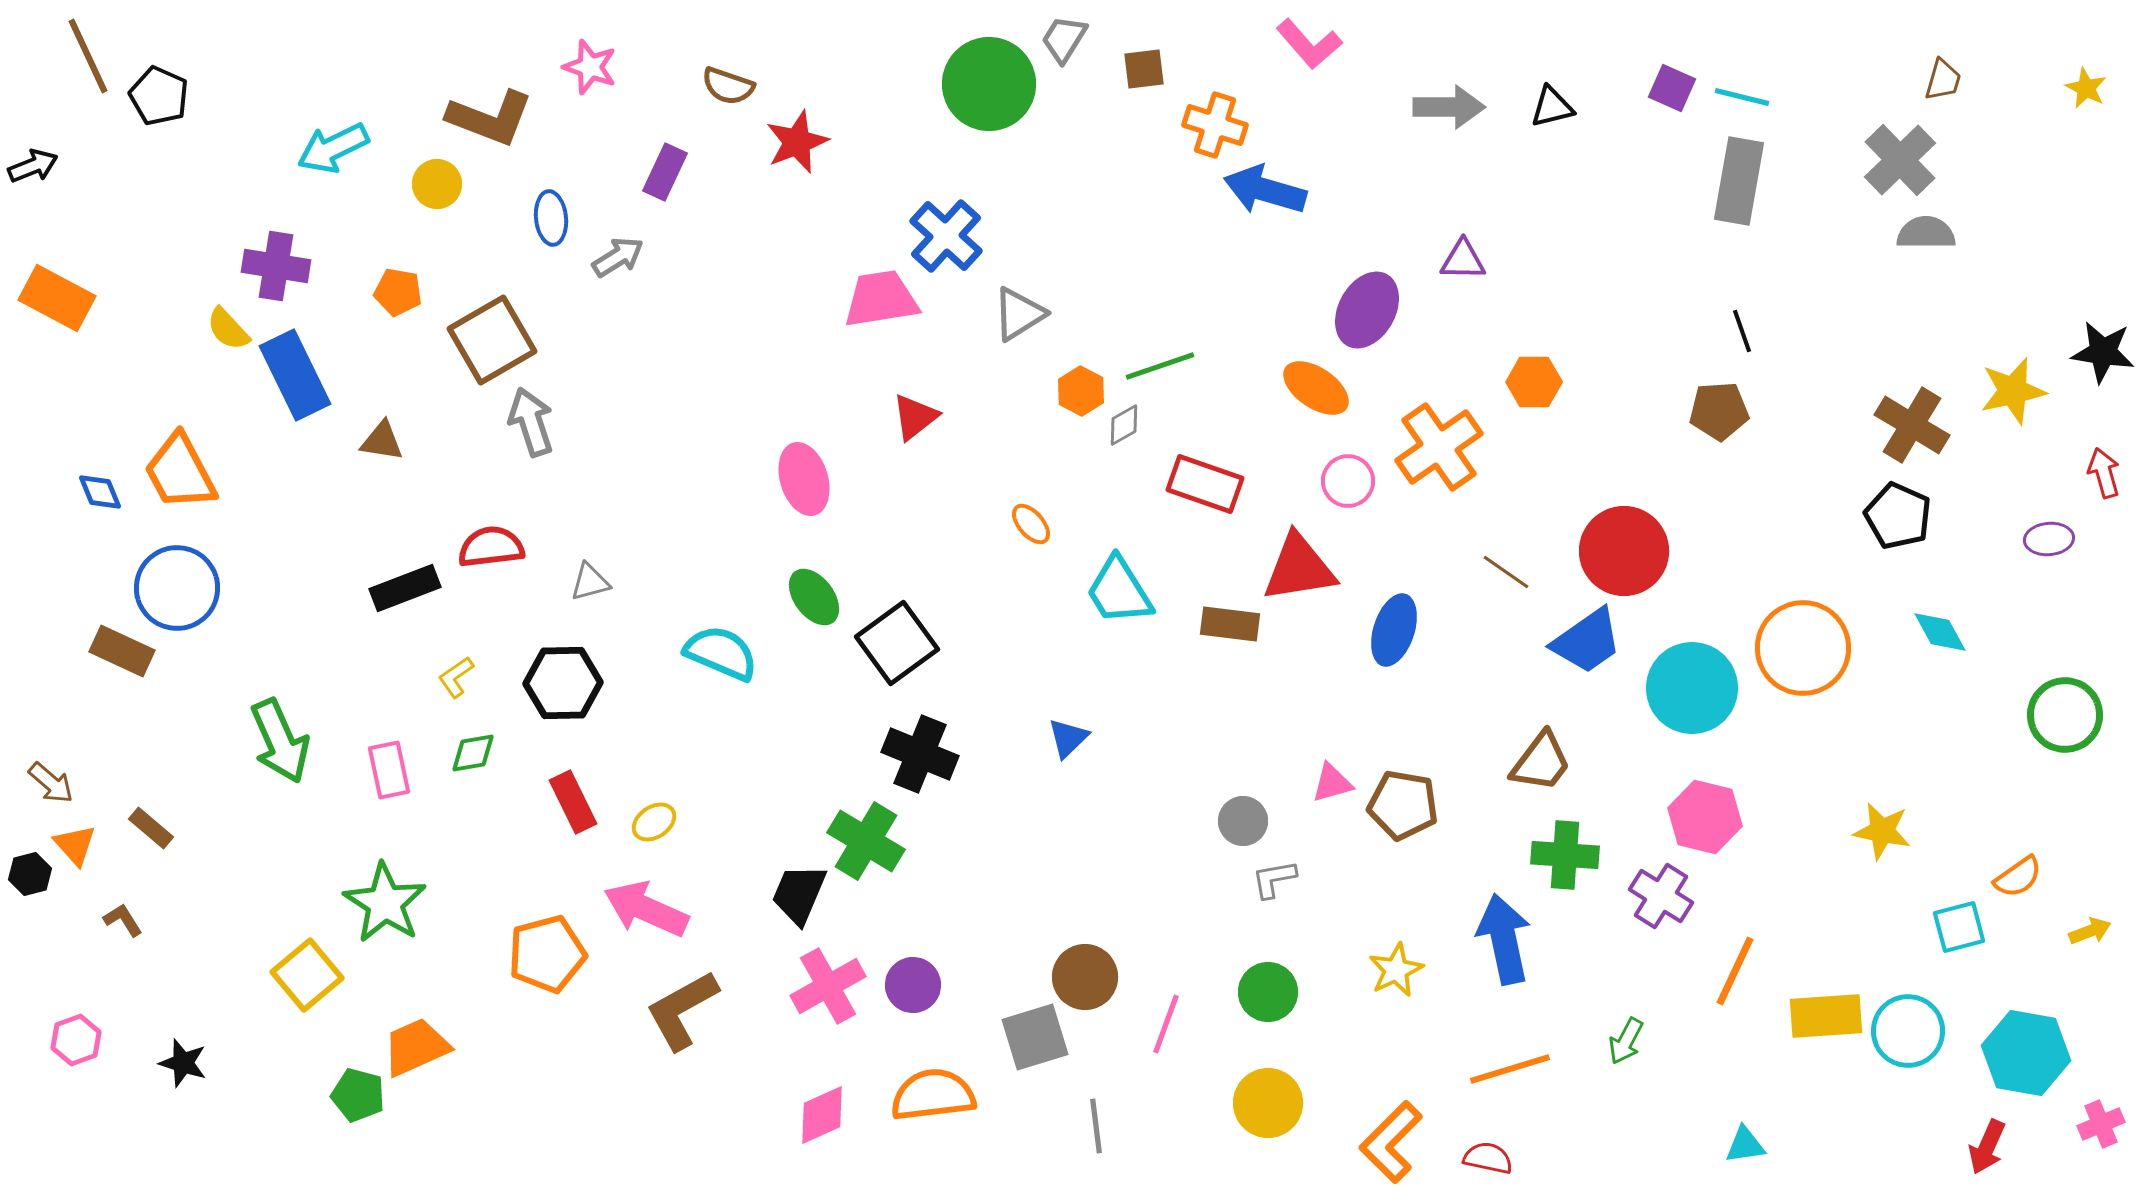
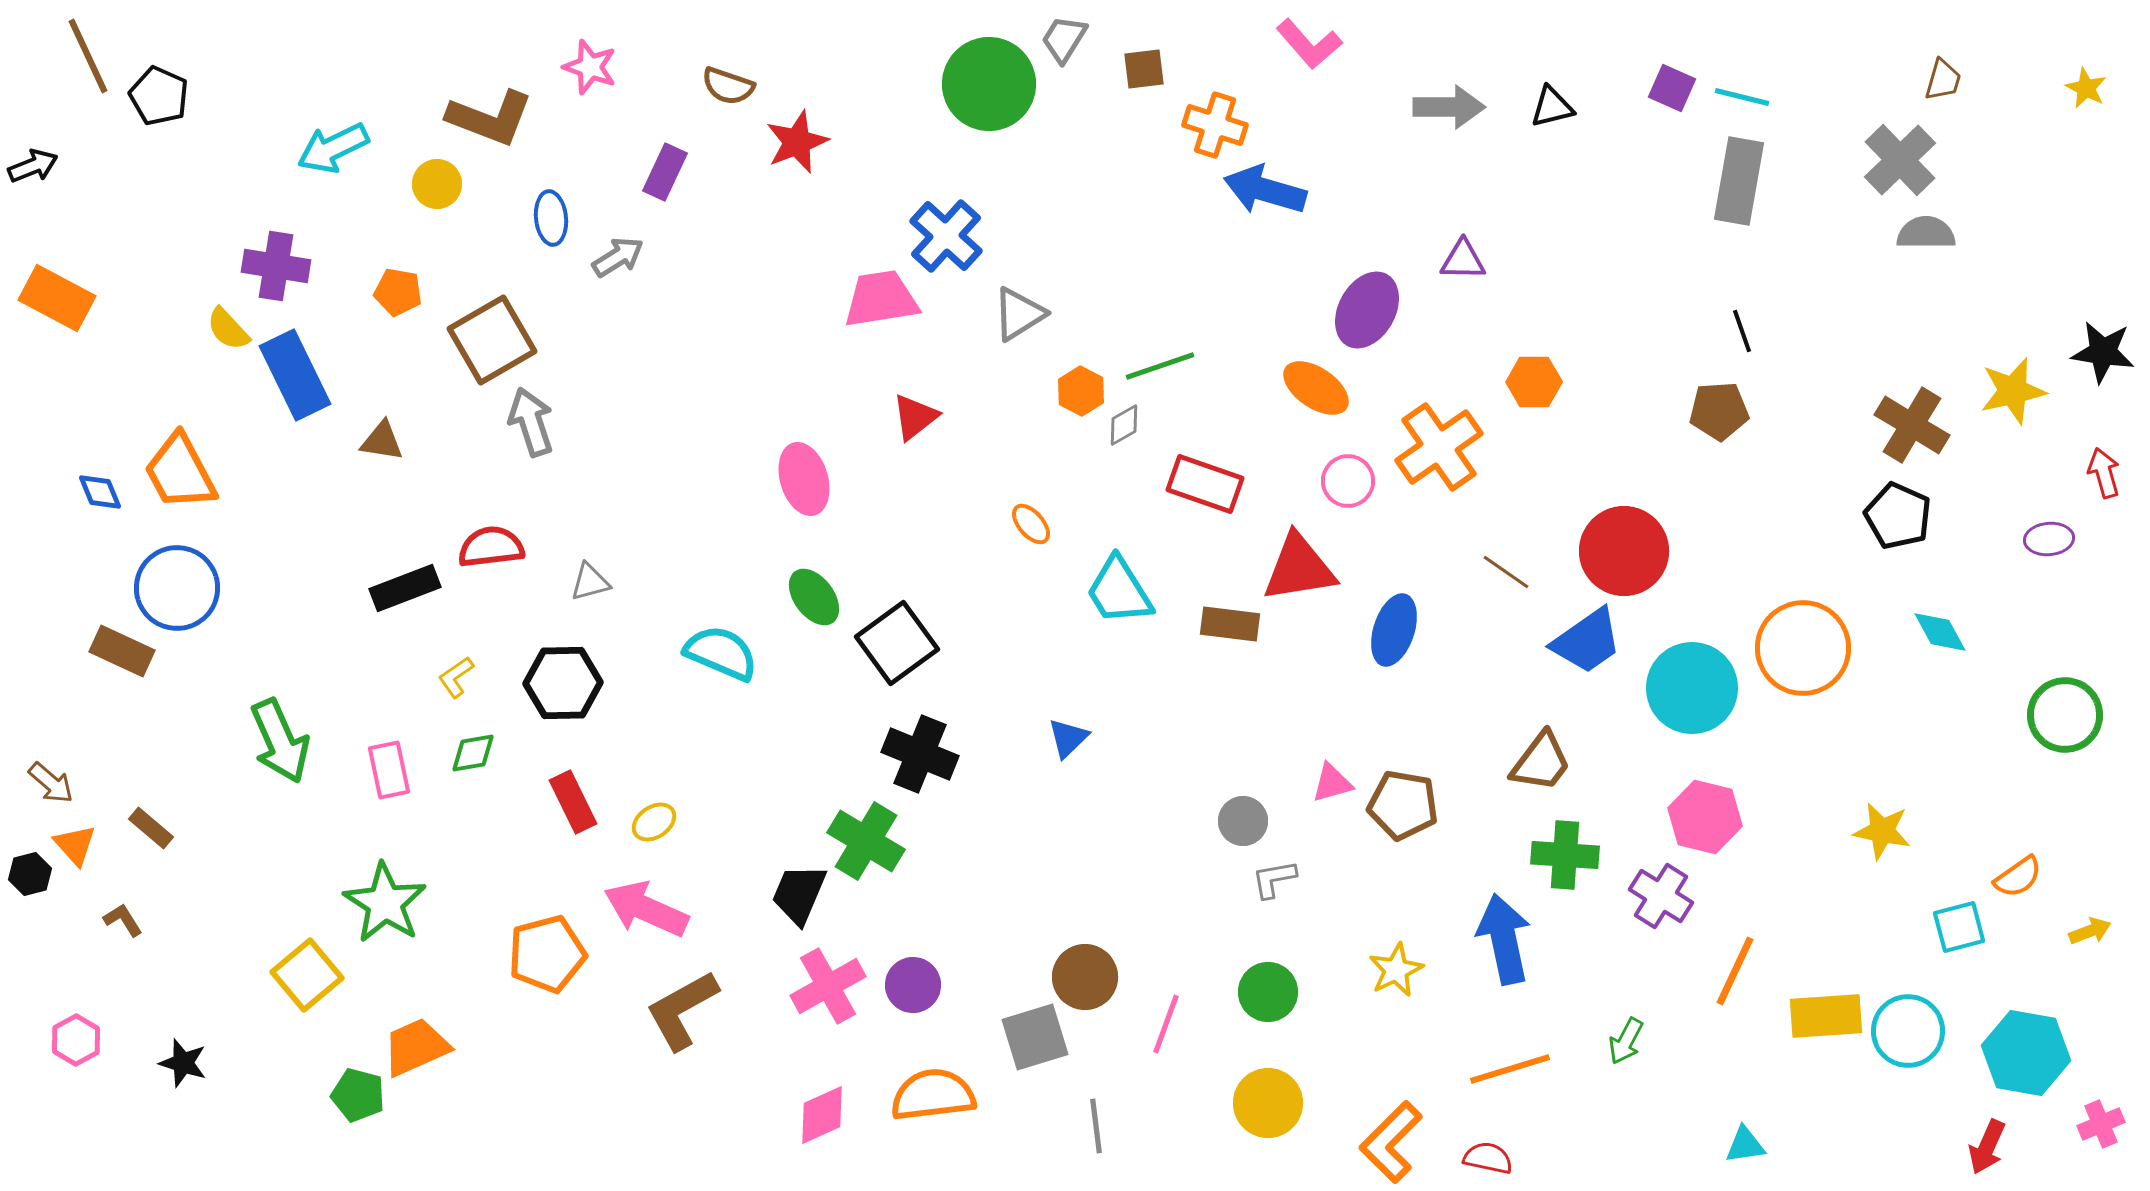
pink hexagon at (76, 1040): rotated 9 degrees counterclockwise
